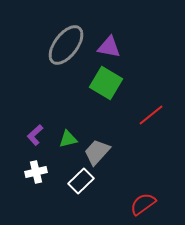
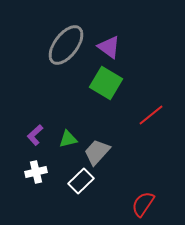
purple triangle: rotated 25 degrees clockwise
red semicircle: rotated 20 degrees counterclockwise
